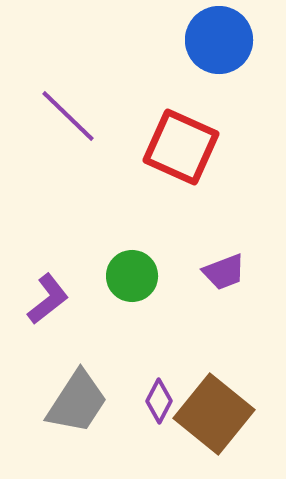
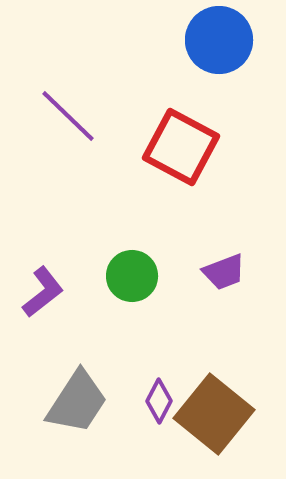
red square: rotated 4 degrees clockwise
purple L-shape: moved 5 px left, 7 px up
